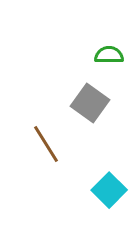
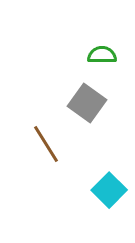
green semicircle: moved 7 px left
gray square: moved 3 px left
